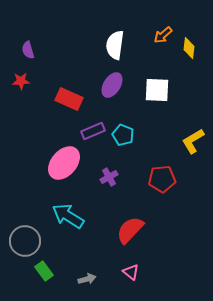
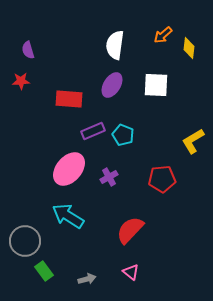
white square: moved 1 px left, 5 px up
red rectangle: rotated 20 degrees counterclockwise
pink ellipse: moved 5 px right, 6 px down
